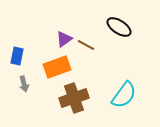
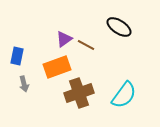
brown cross: moved 5 px right, 5 px up
